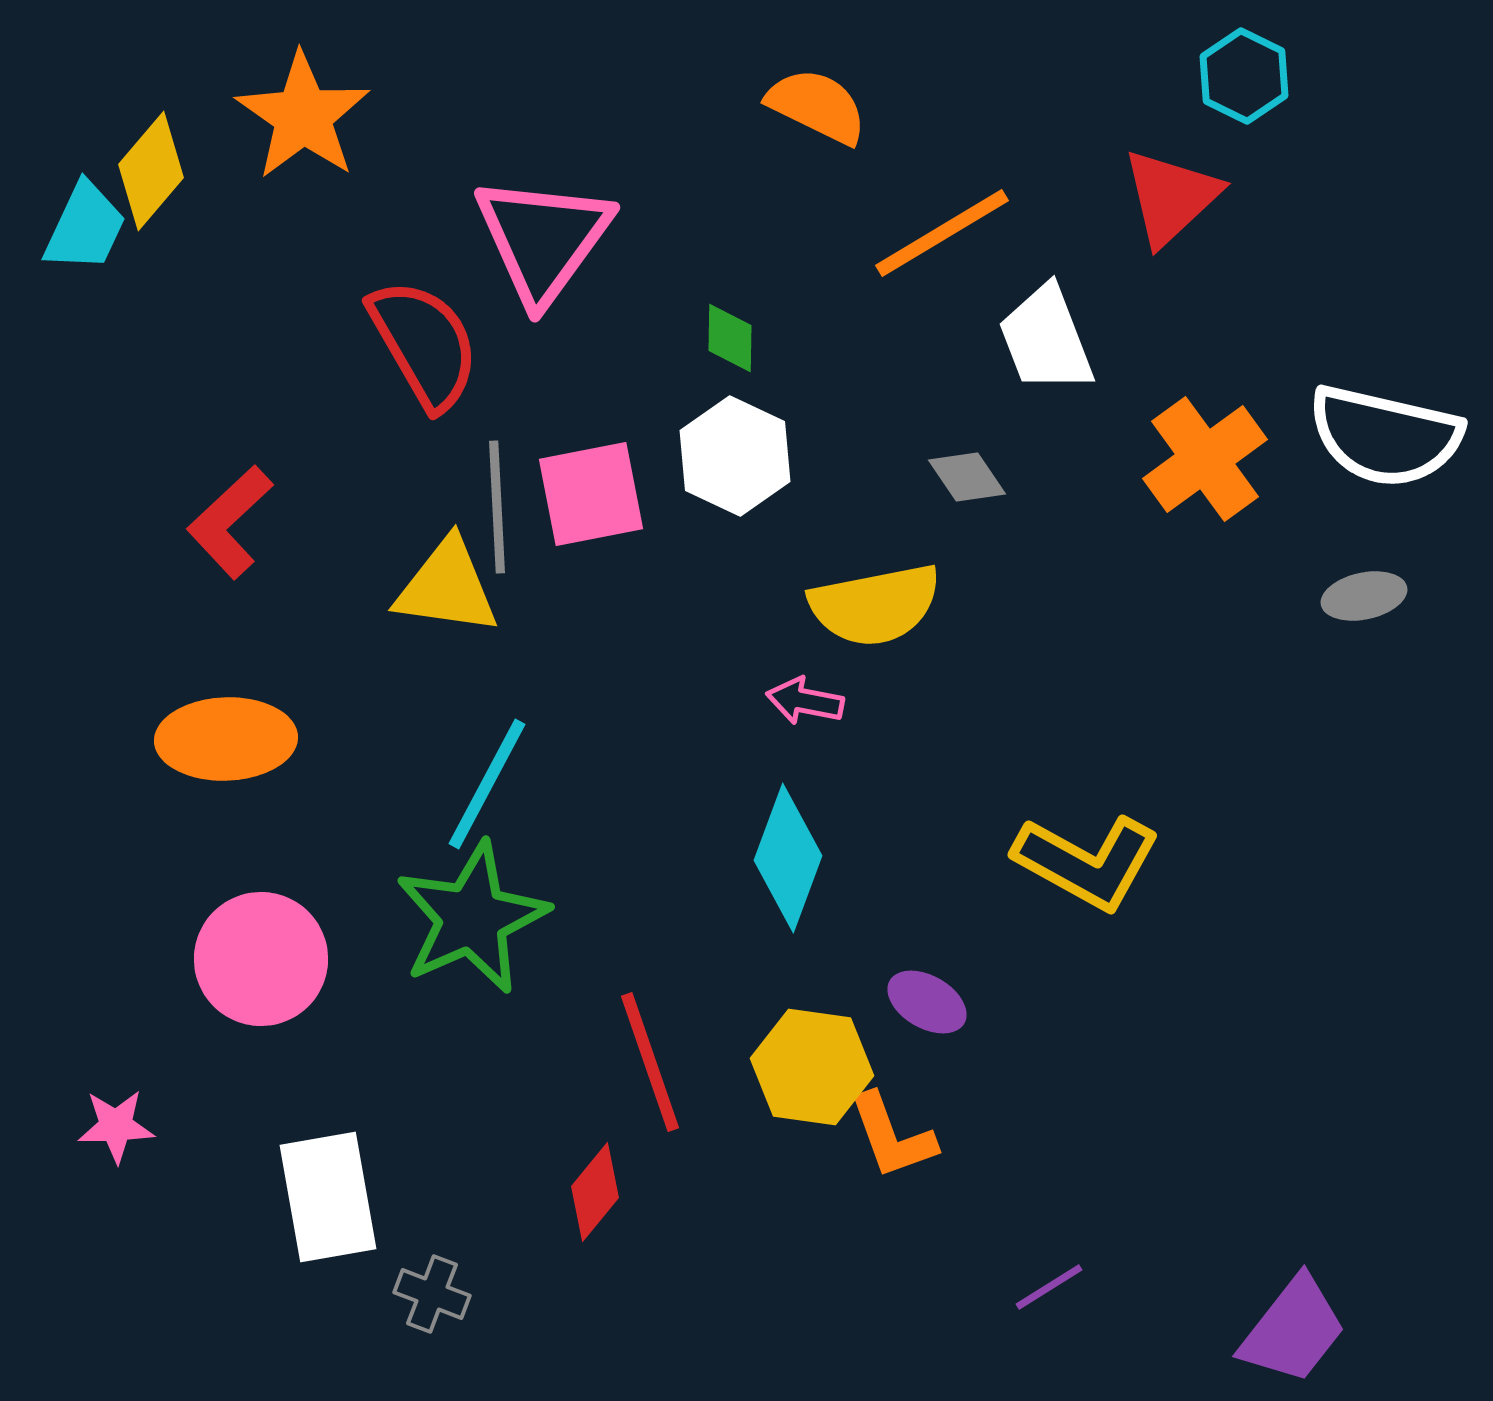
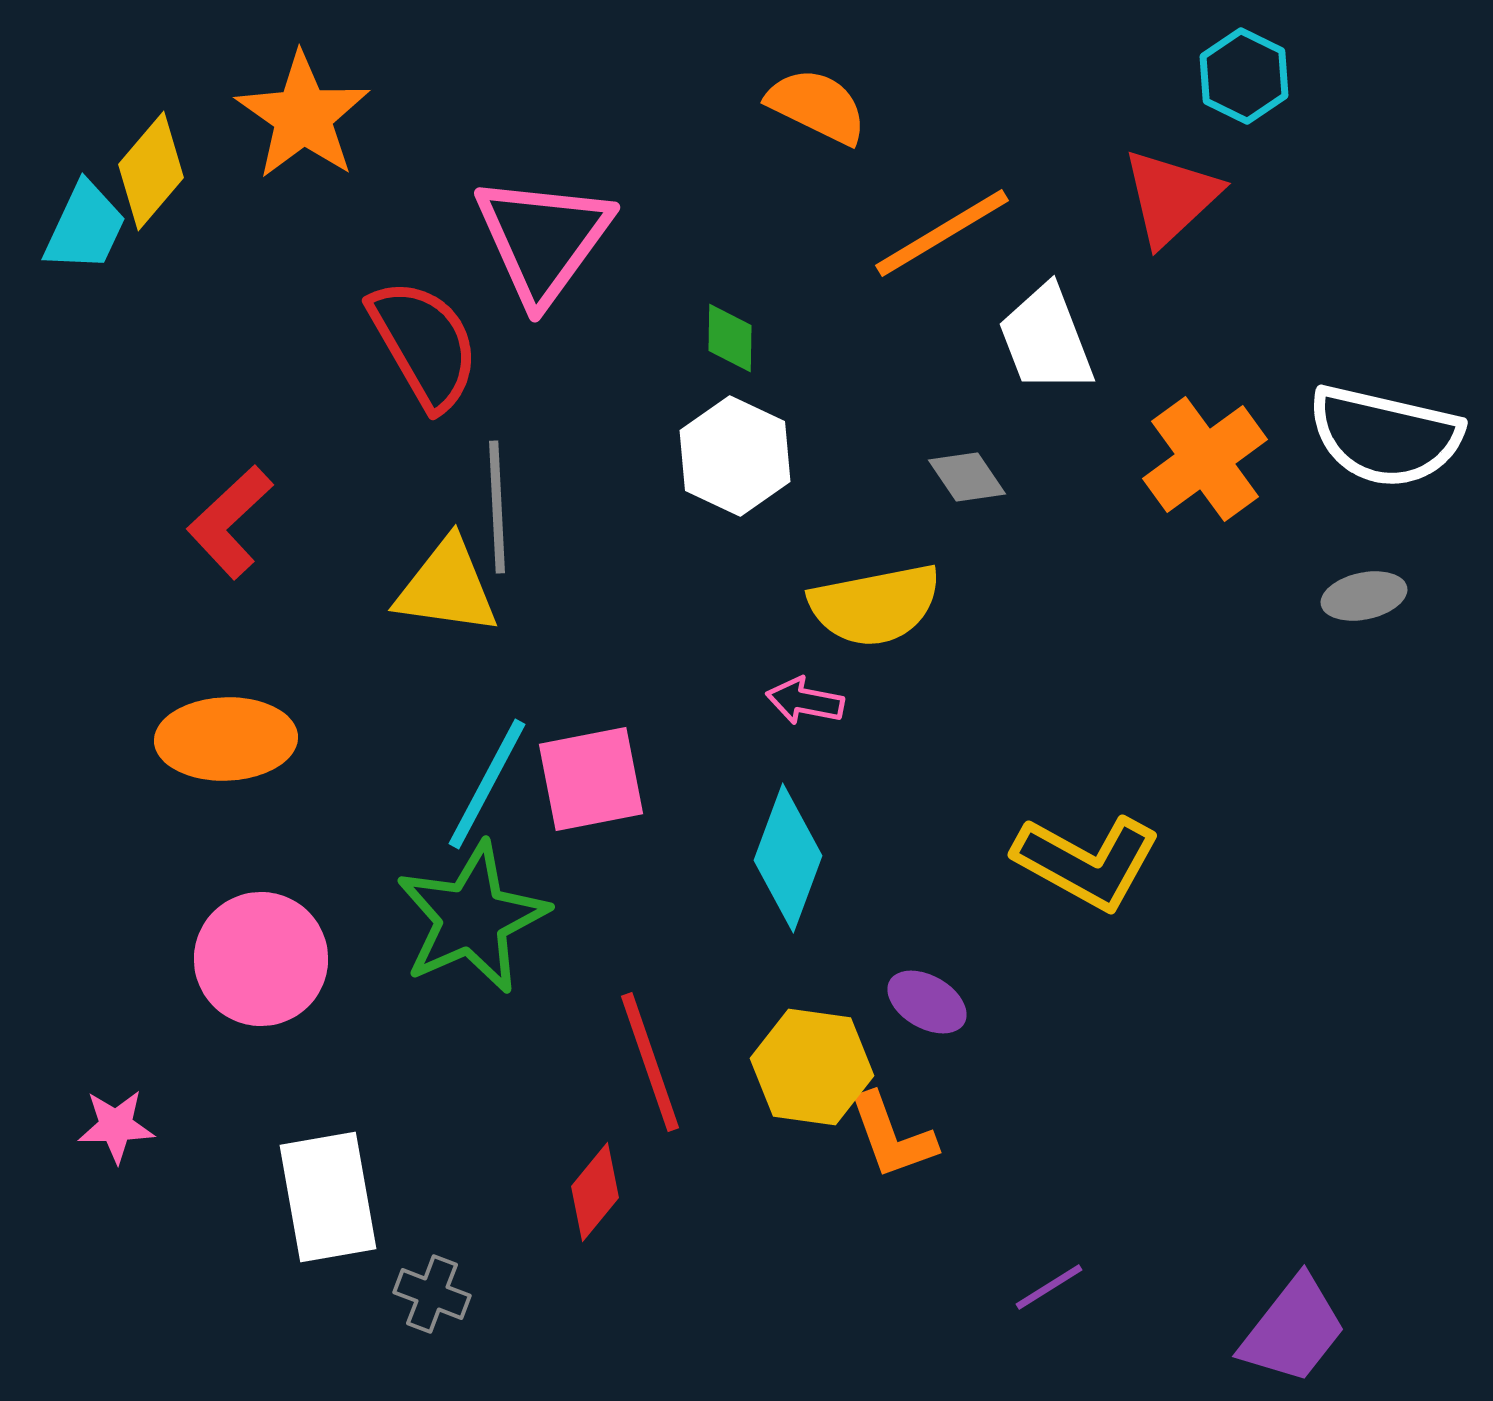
pink square: moved 285 px down
